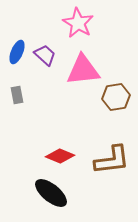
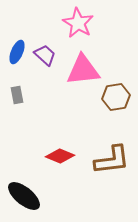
black ellipse: moved 27 px left, 3 px down
